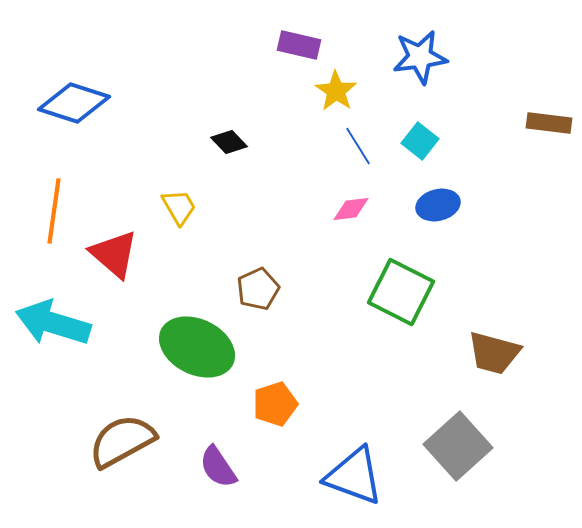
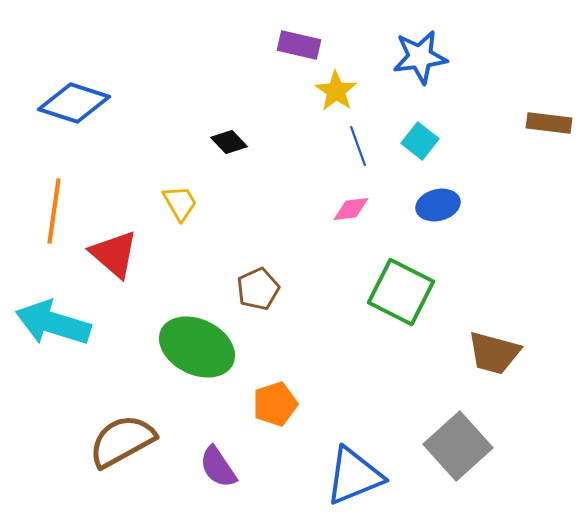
blue line: rotated 12 degrees clockwise
yellow trapezoid: moved 1 px right, 4 px up
blue triangle: rotated 42 degrees counterclockwise
